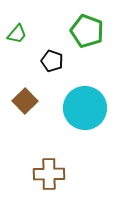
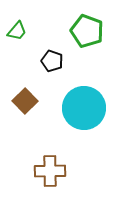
green trapezoid: moved 3 px up
cyan circle: moved 1 px left
brown cross: moved 1 px right, 3 px up
